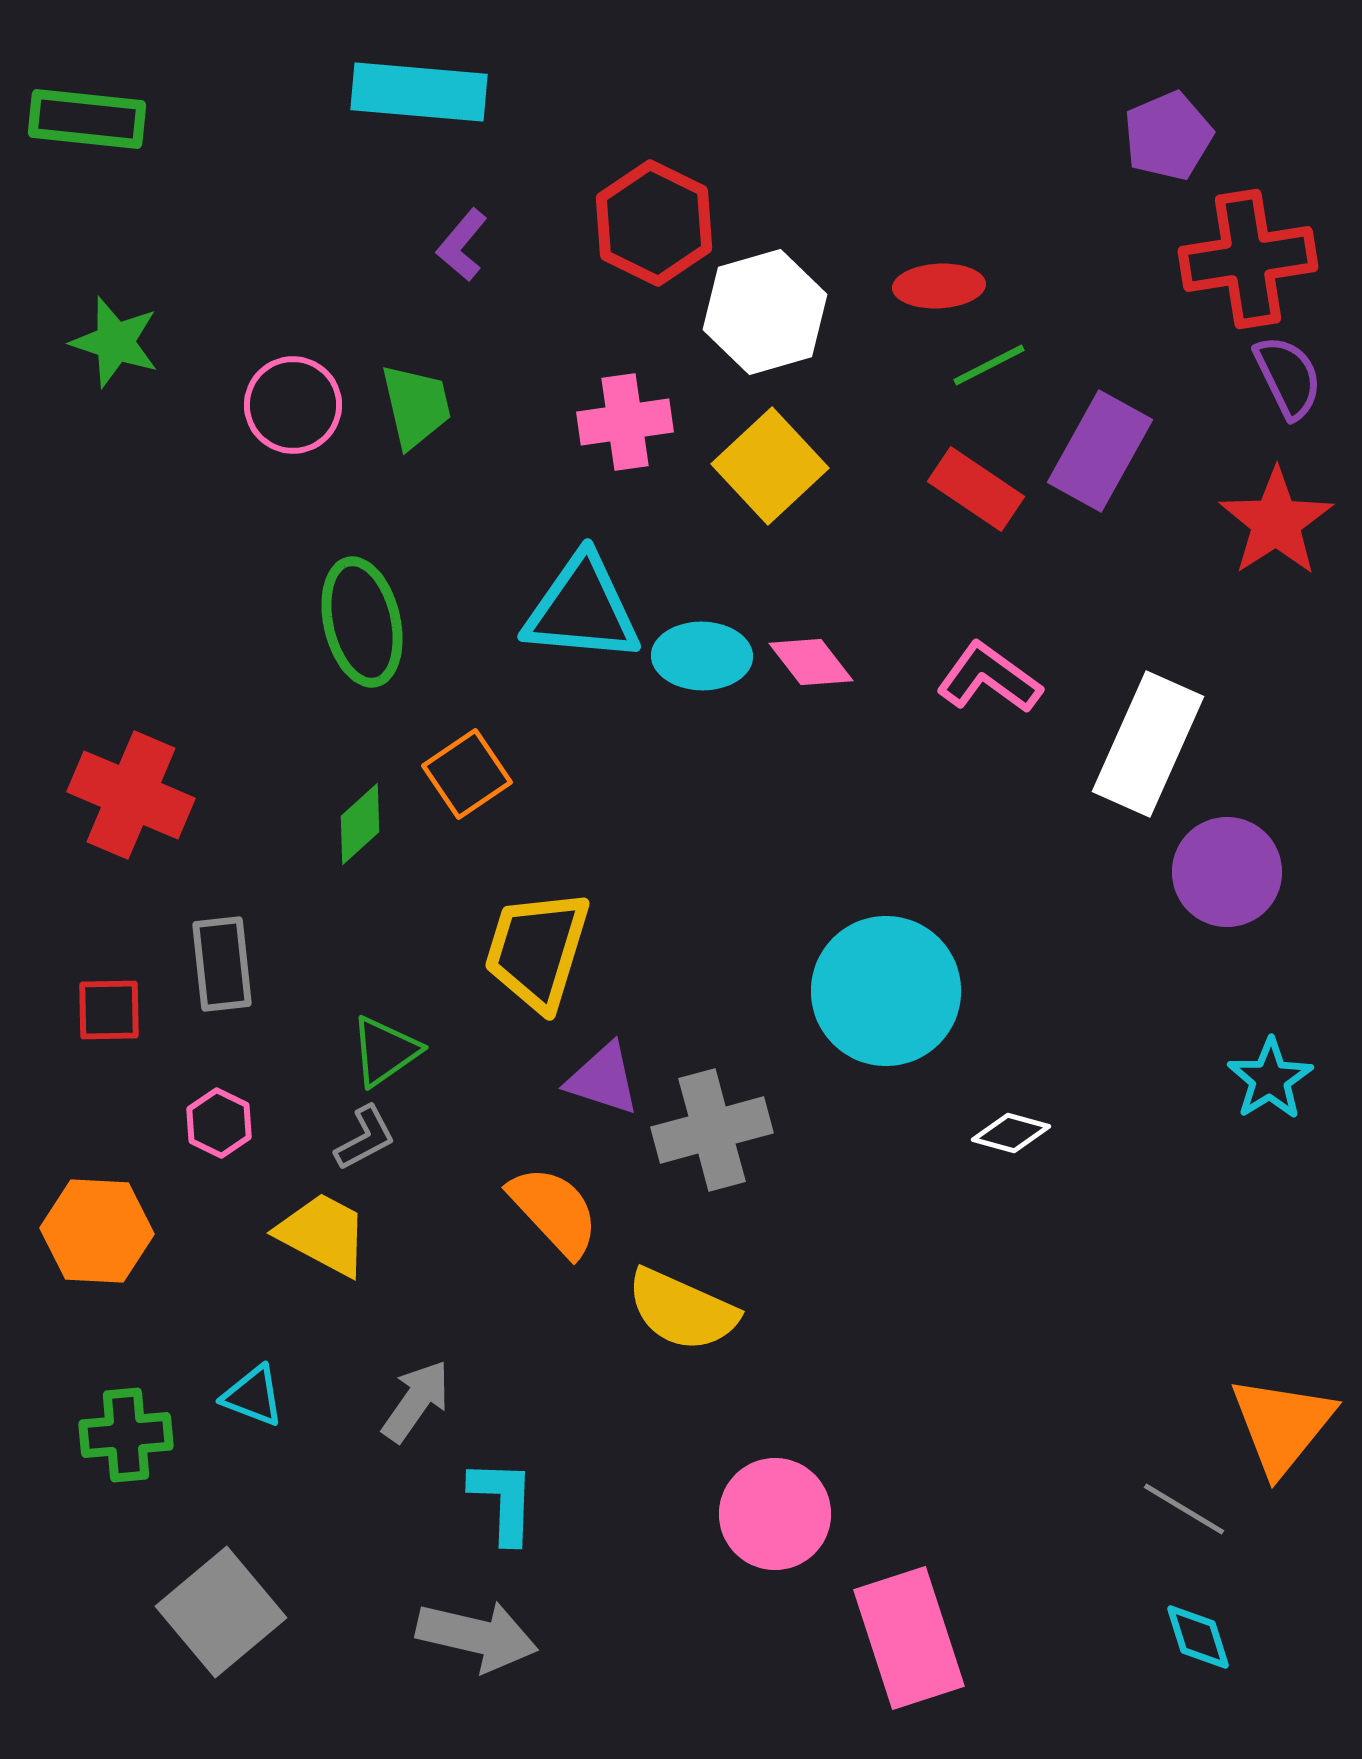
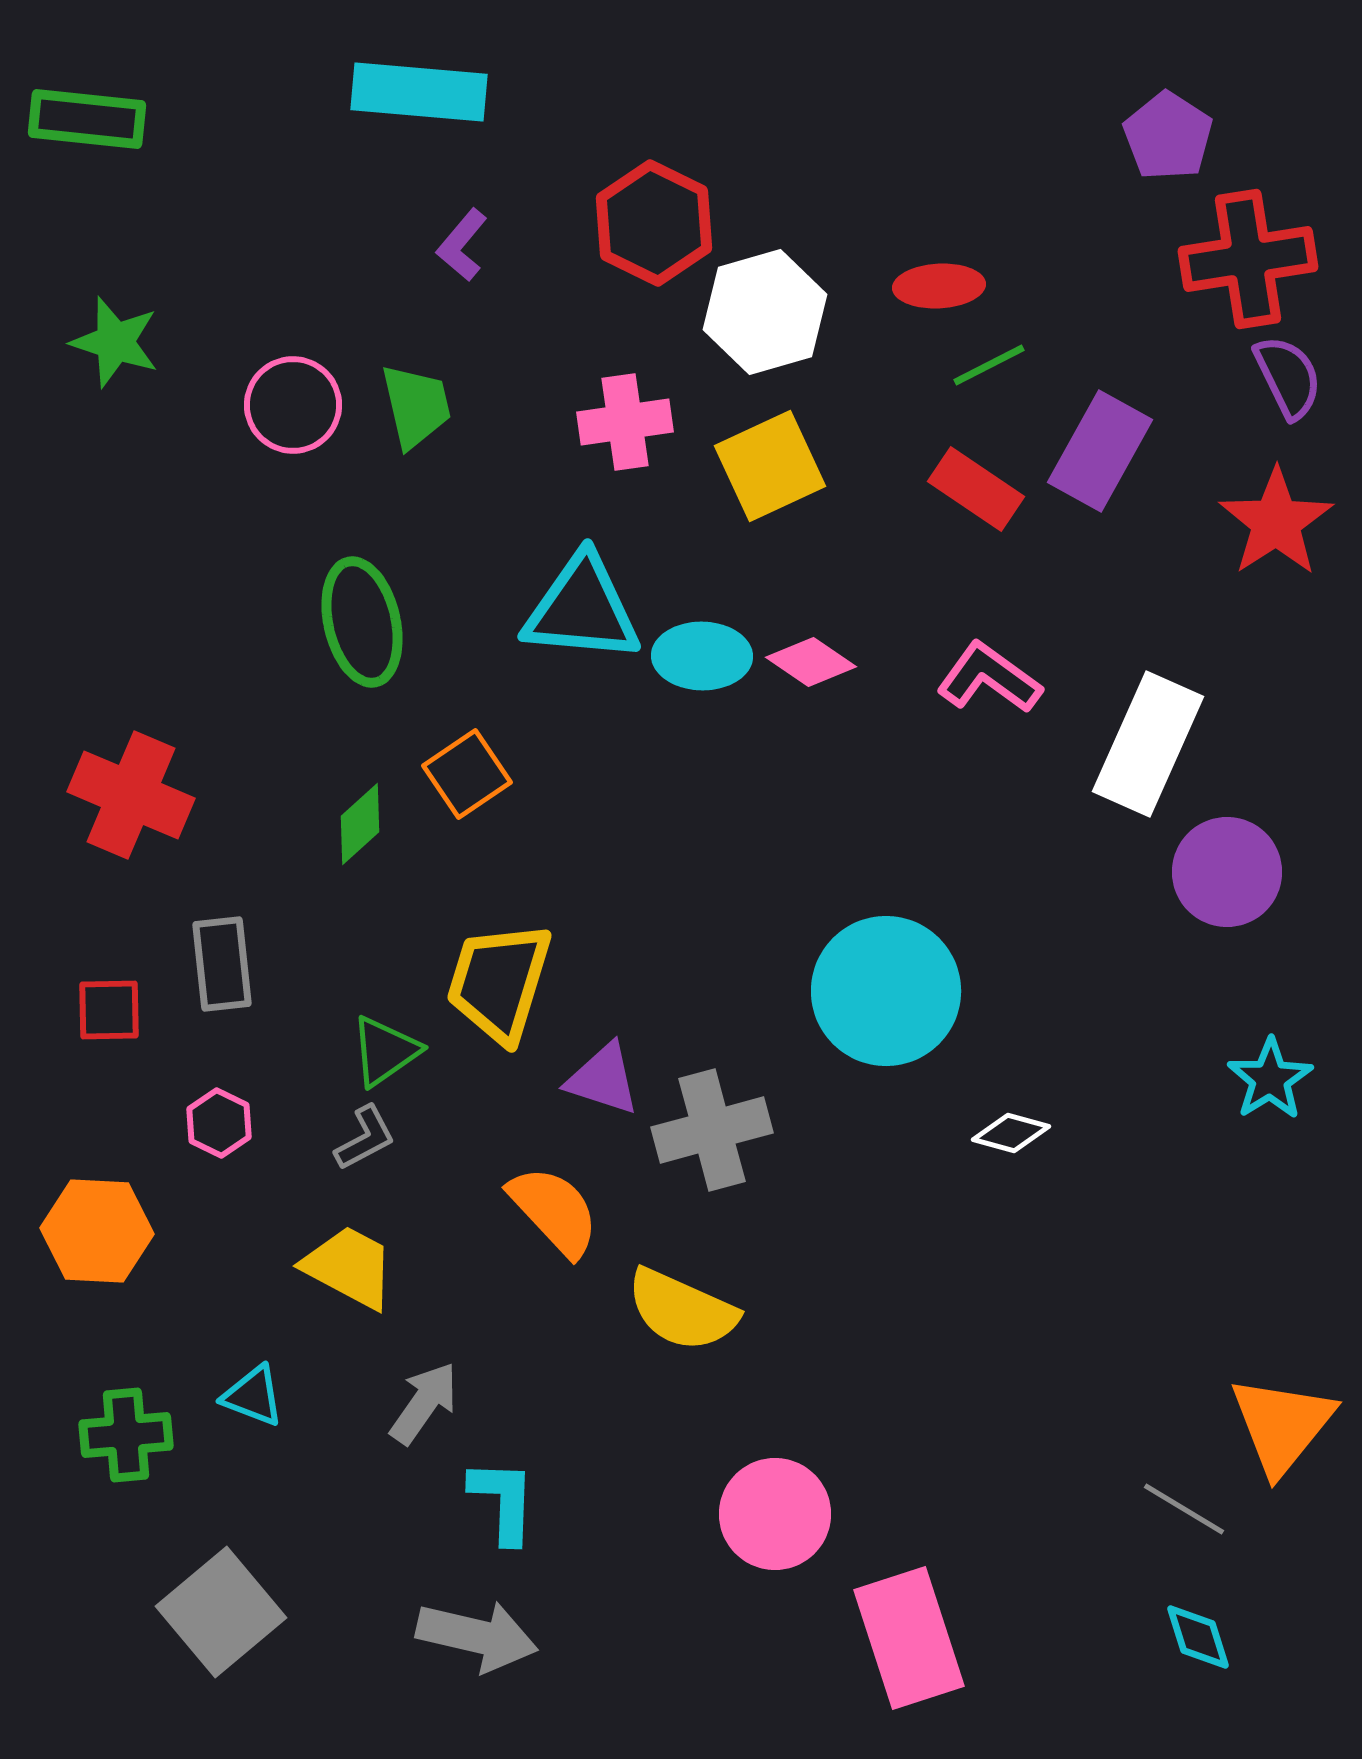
purple pentagon at (1168, 136): rotated 16 degrees counterclockwise
yellow square at (770, 466): rotated 18 degrees clockwise
pink diamond at (811, 662): rotated 18 degrees counterclockwise
yellow trapezoid at (537, 950): moved 38 px left, 32 px down
yellow trapezoid at (323, 1234): moved 26 px right, 33 px down
gray arrow at (416, 1401): moved 8 px right, 2 px down
